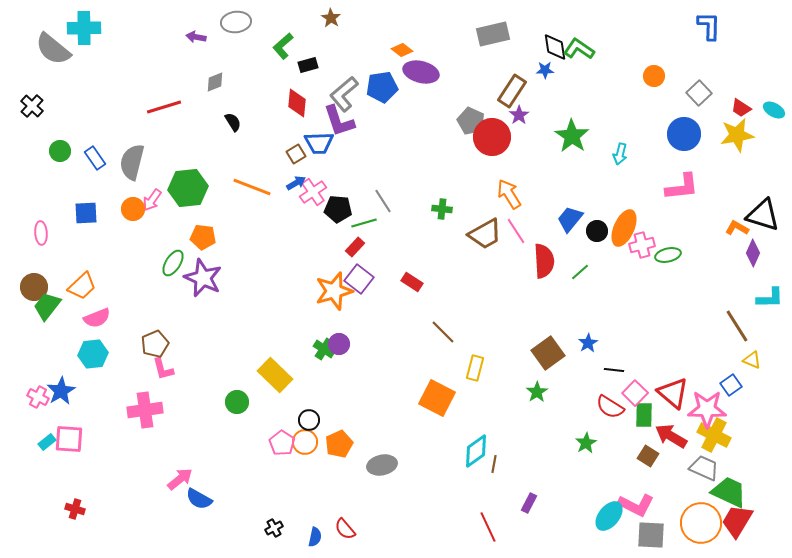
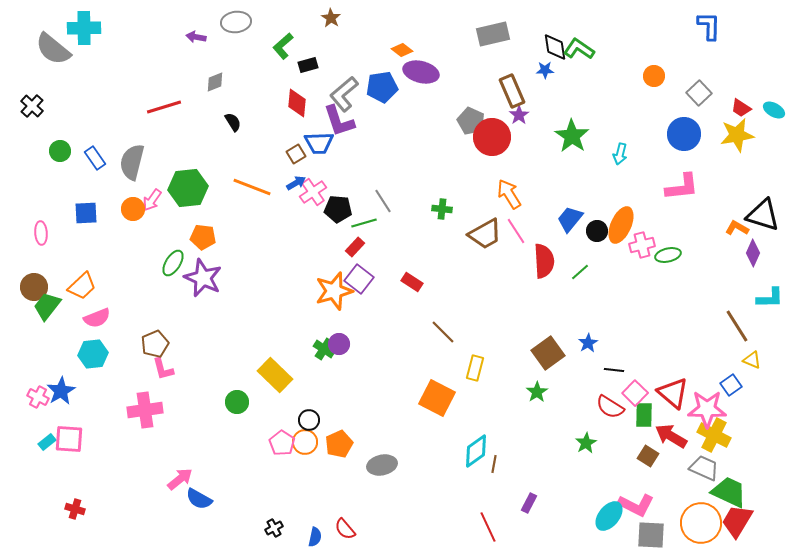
brown rectangle at (512, 91): rotated 56 degrees counterclockwise
orange ellipse at (624, 228): moved 3 px left, 3 px up
